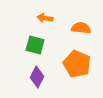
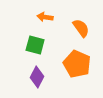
orange arrow: moved 1 px up
orange semicircle: rotated 48 degrees clockwise
